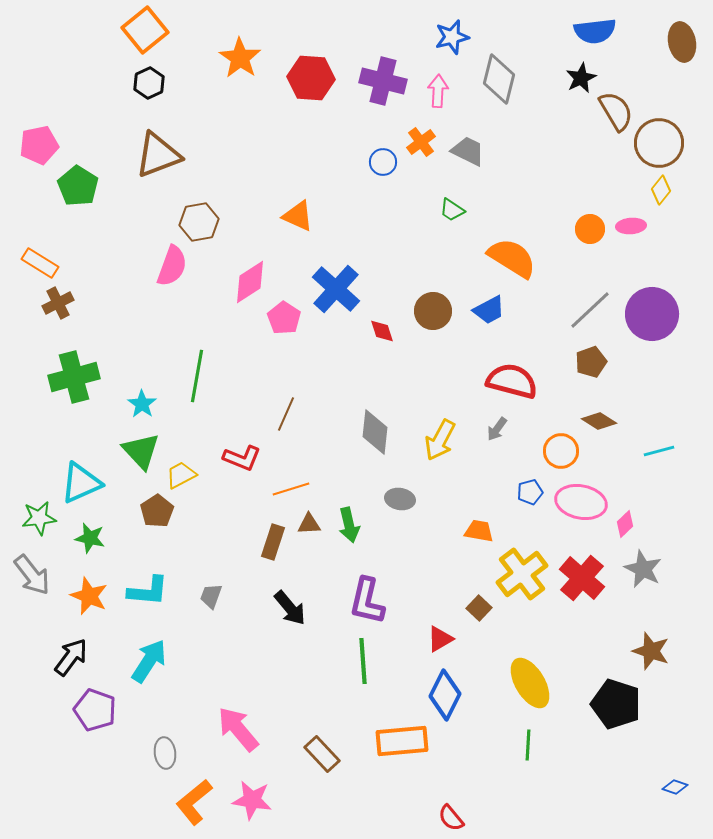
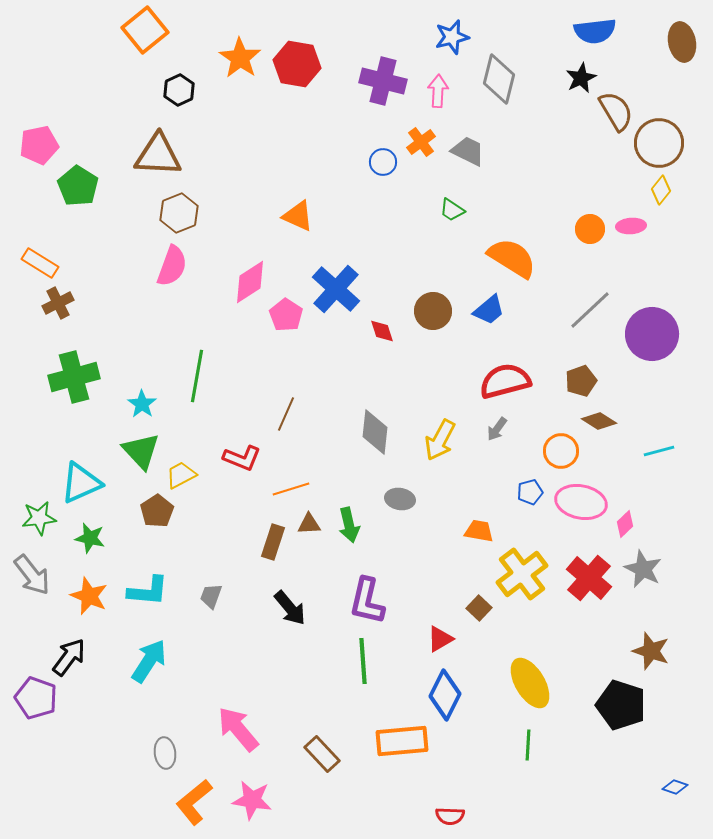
red hexagon at (311, 78): moved 14 px left, 14 px up; rotated 6 degrees clockwise
black hexagon at (149, 83): moved 30 px right, 7 px down
brown triangle at (158, 155): rotated 24 degrees clockwise
brown hexagon at (199, 222): moved 20 px left, 9 px up; rotated 12 degrees counterclockwise
blue trapezoid at (489, 310): rotated 12 degrees counterclockwise
purple circle at (652, 314): moved 20 px down
pink pentagon at (284, 318): moved 2 px right, 3 px up
brown pentagon at (591, 362): moved 10 px left, 19 px down
red semicircle at (512, 381): moved 7 px left; rotated 30 degrees counterclockwise
red cross at (582, 578): moved 7 px right
black arrow at (71, 657): moved 2 px left
black pentagon at (616, 704): moved 5 px right, 1 px down
purple pentagon at (95, 710): moved 59 px left, 12 px up
red semicircle at (451, 818): moved 1 px left, 2 px up; rotated 48 degrees counterclockwise
